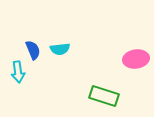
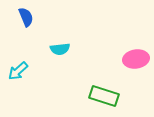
blue semicircle: moved 7 px left, 33 px up
cyan arrow: moved 1 px up; rotated 55 degrees clockwise
